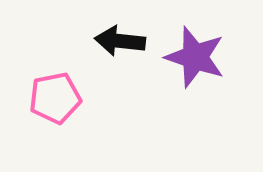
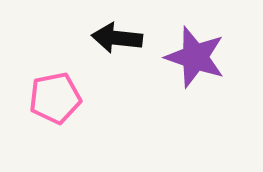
black arrow: moved 3 px left, 3 px up
